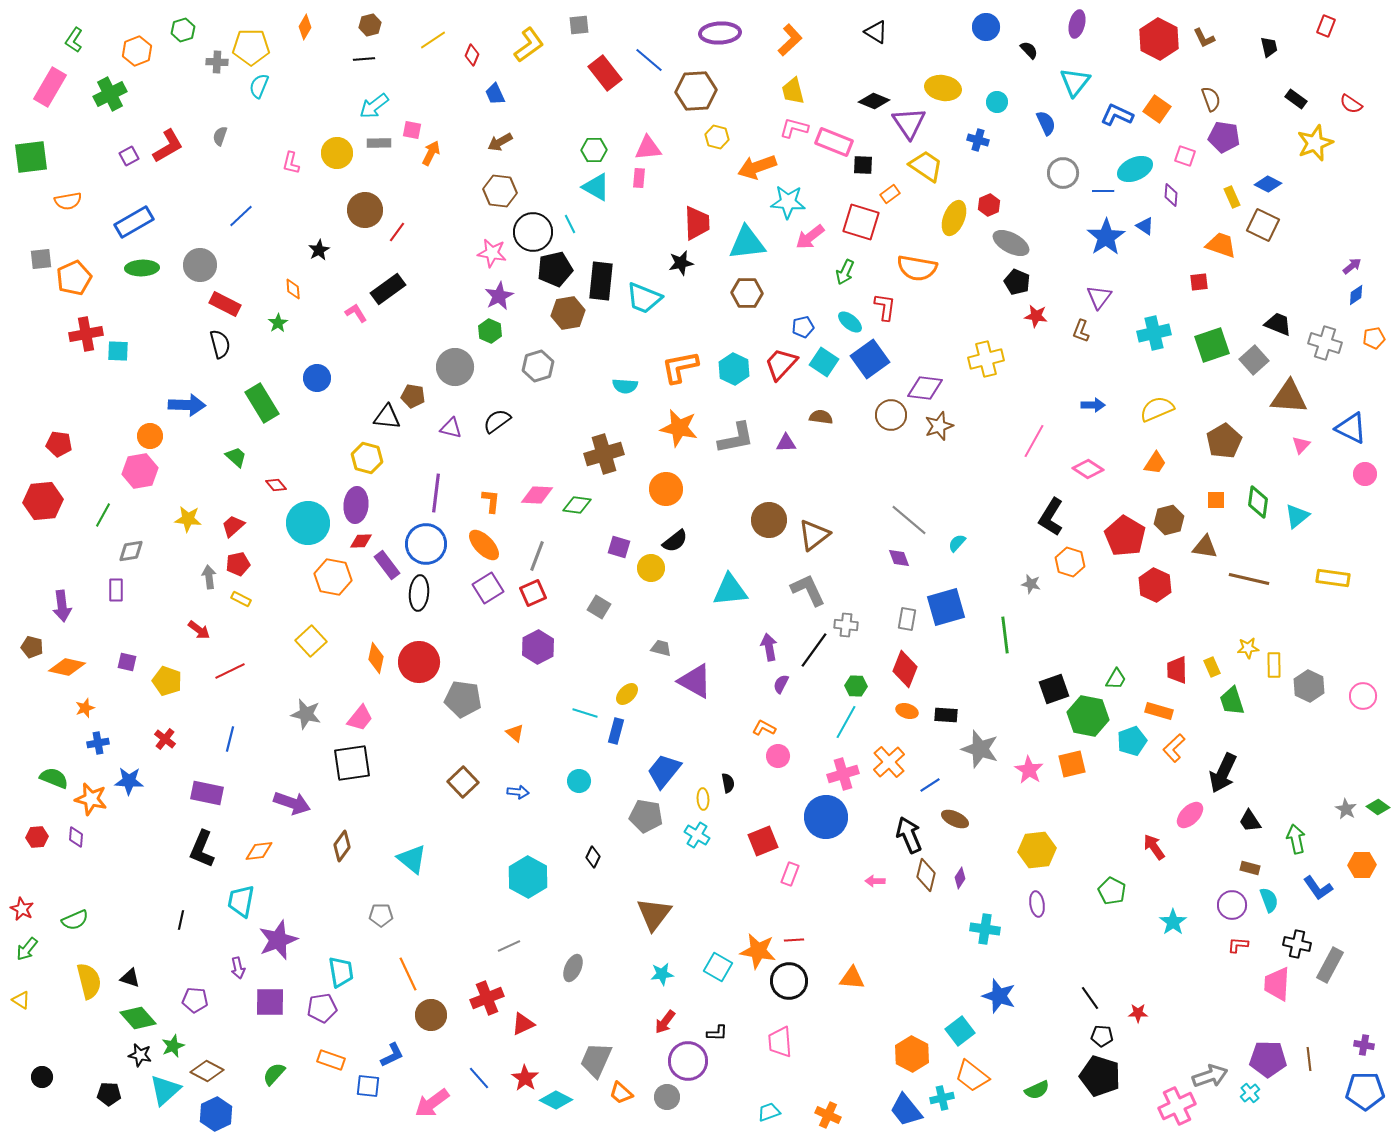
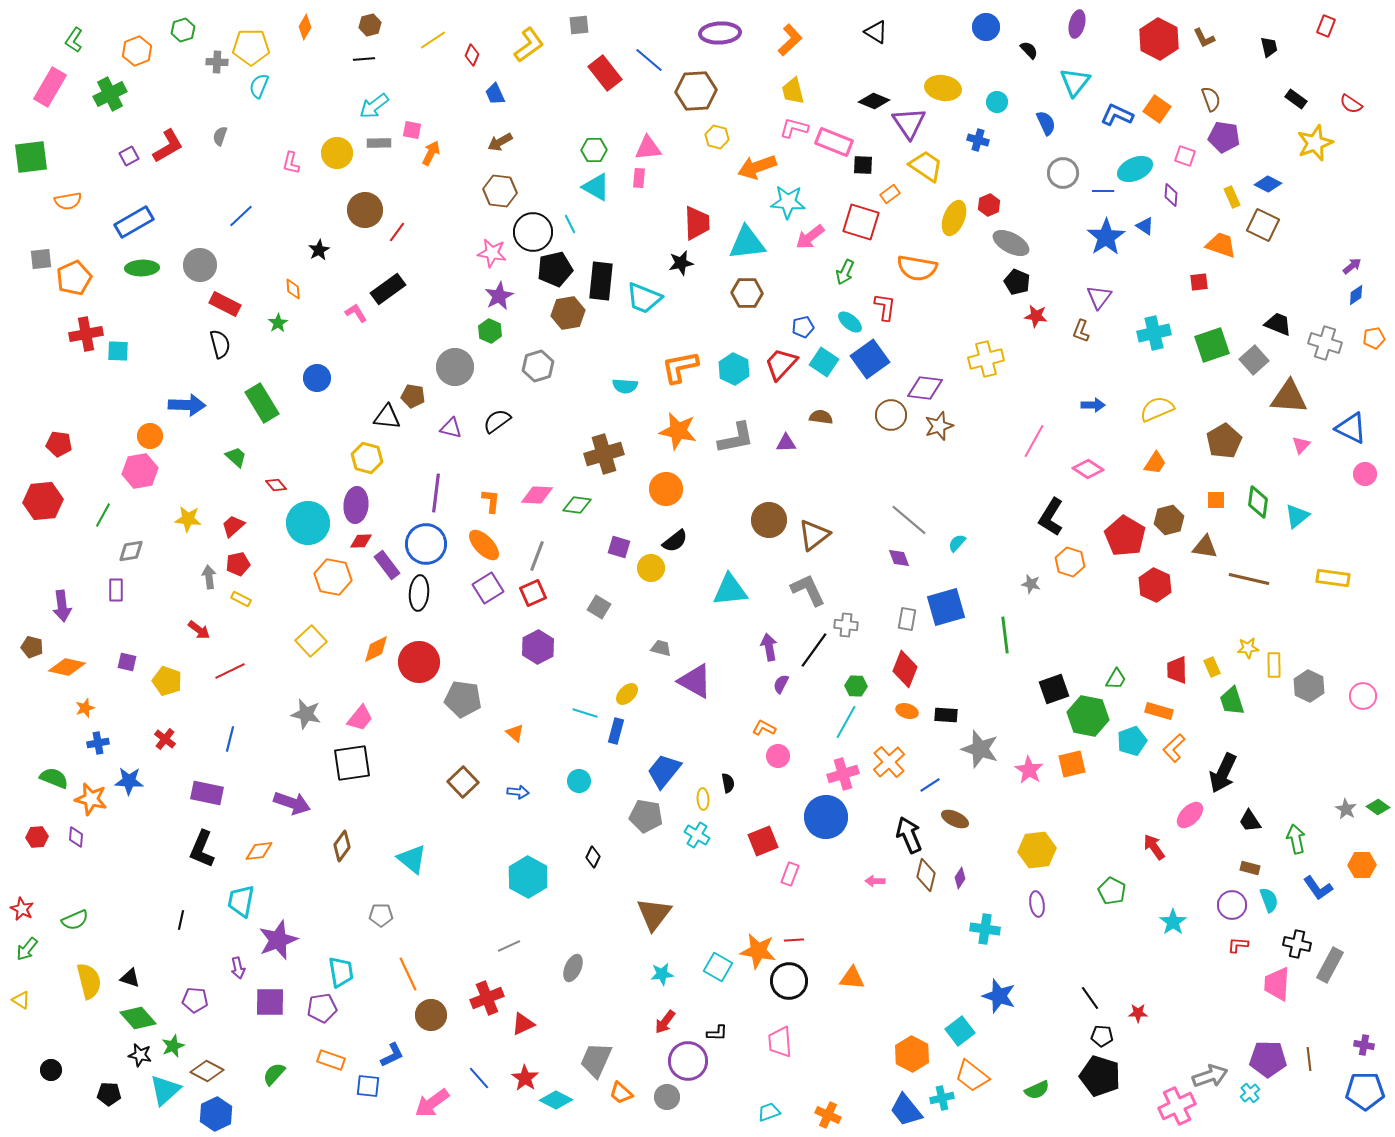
orange star at (679, 428): moved 1 px left, 3 px down
orange diamond at (376, 658): moved 9 px up; rotated 52 degrees clockwise
black circle at (42, 1077): moved 9 px right, 7 px up
